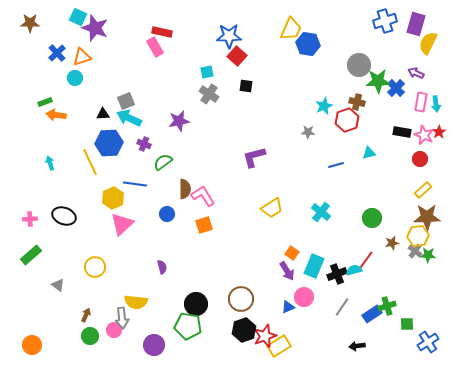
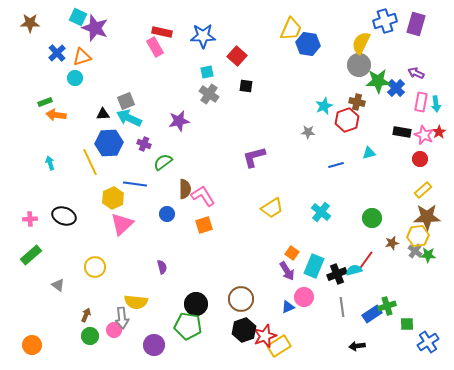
blue star at (229, 36): moved 26 px left
yellow semicircle at (428, 43): moved 67 px left
gray line at (342, 307): rotated 42 degrees counterclockwise
